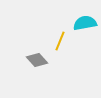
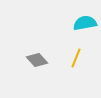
yellow line: moved 16 px right, 17 px down
